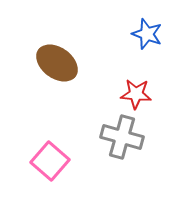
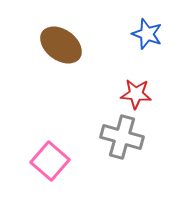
brown ellipse: moved 4 px right, 18 px up
